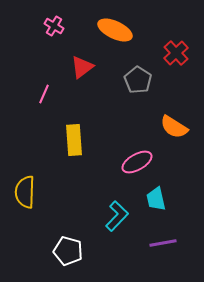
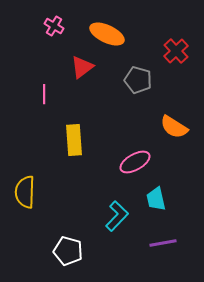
orange ellipse: moved 8 px left, 4 px down
red cross: moved 2 px up
gray pentagon: rotated 16 degrees counterclockwise
pink line: rotated 24 degrees counterclockwise
pink ellipse: moved 2 px left
